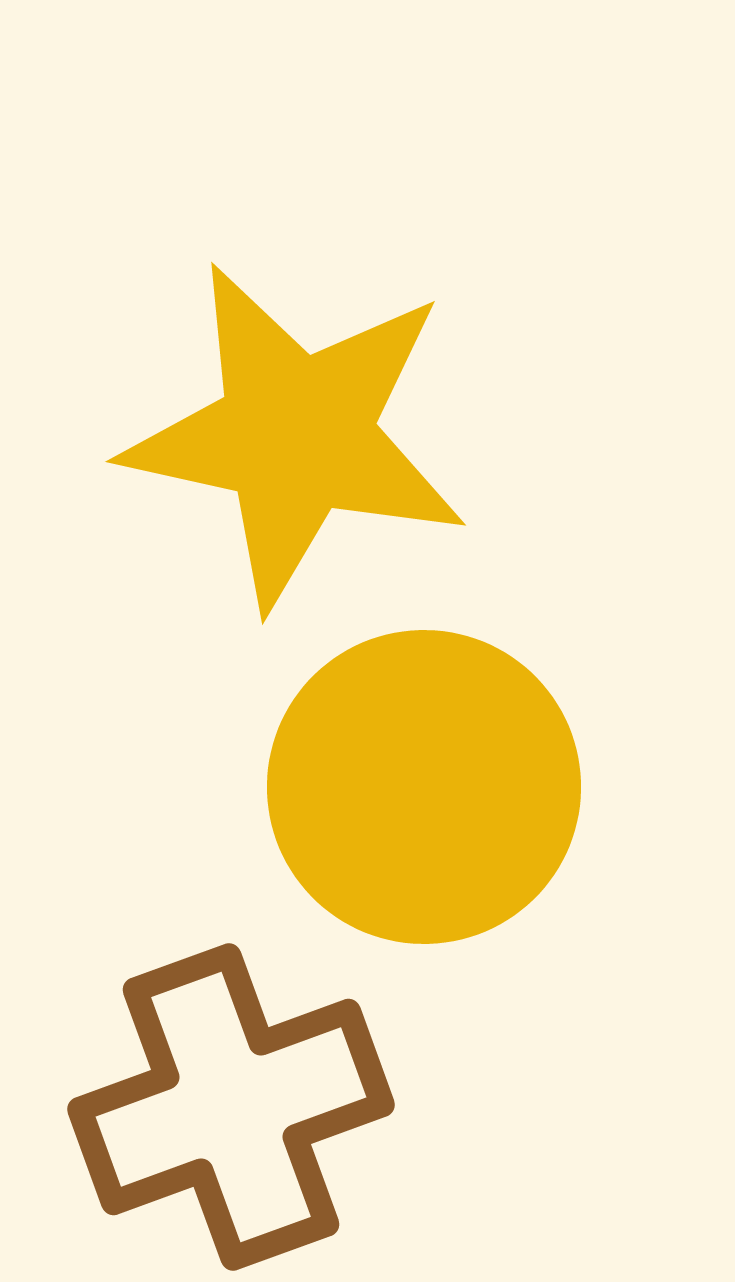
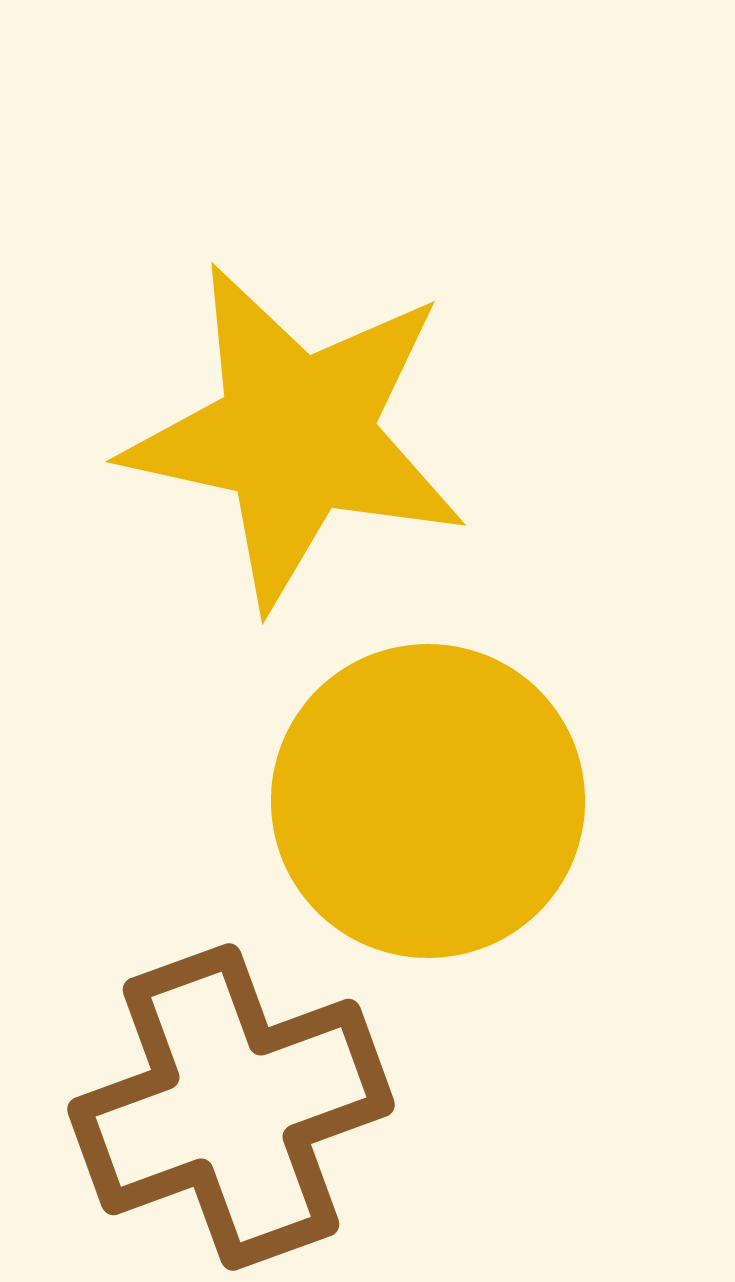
yellow circle: moved 4 px right, 14 px down
